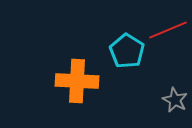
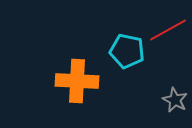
red line: rotated 6 degrees counterclockwise
cyan pentagon: rotated 20 degrees counterclockwise
